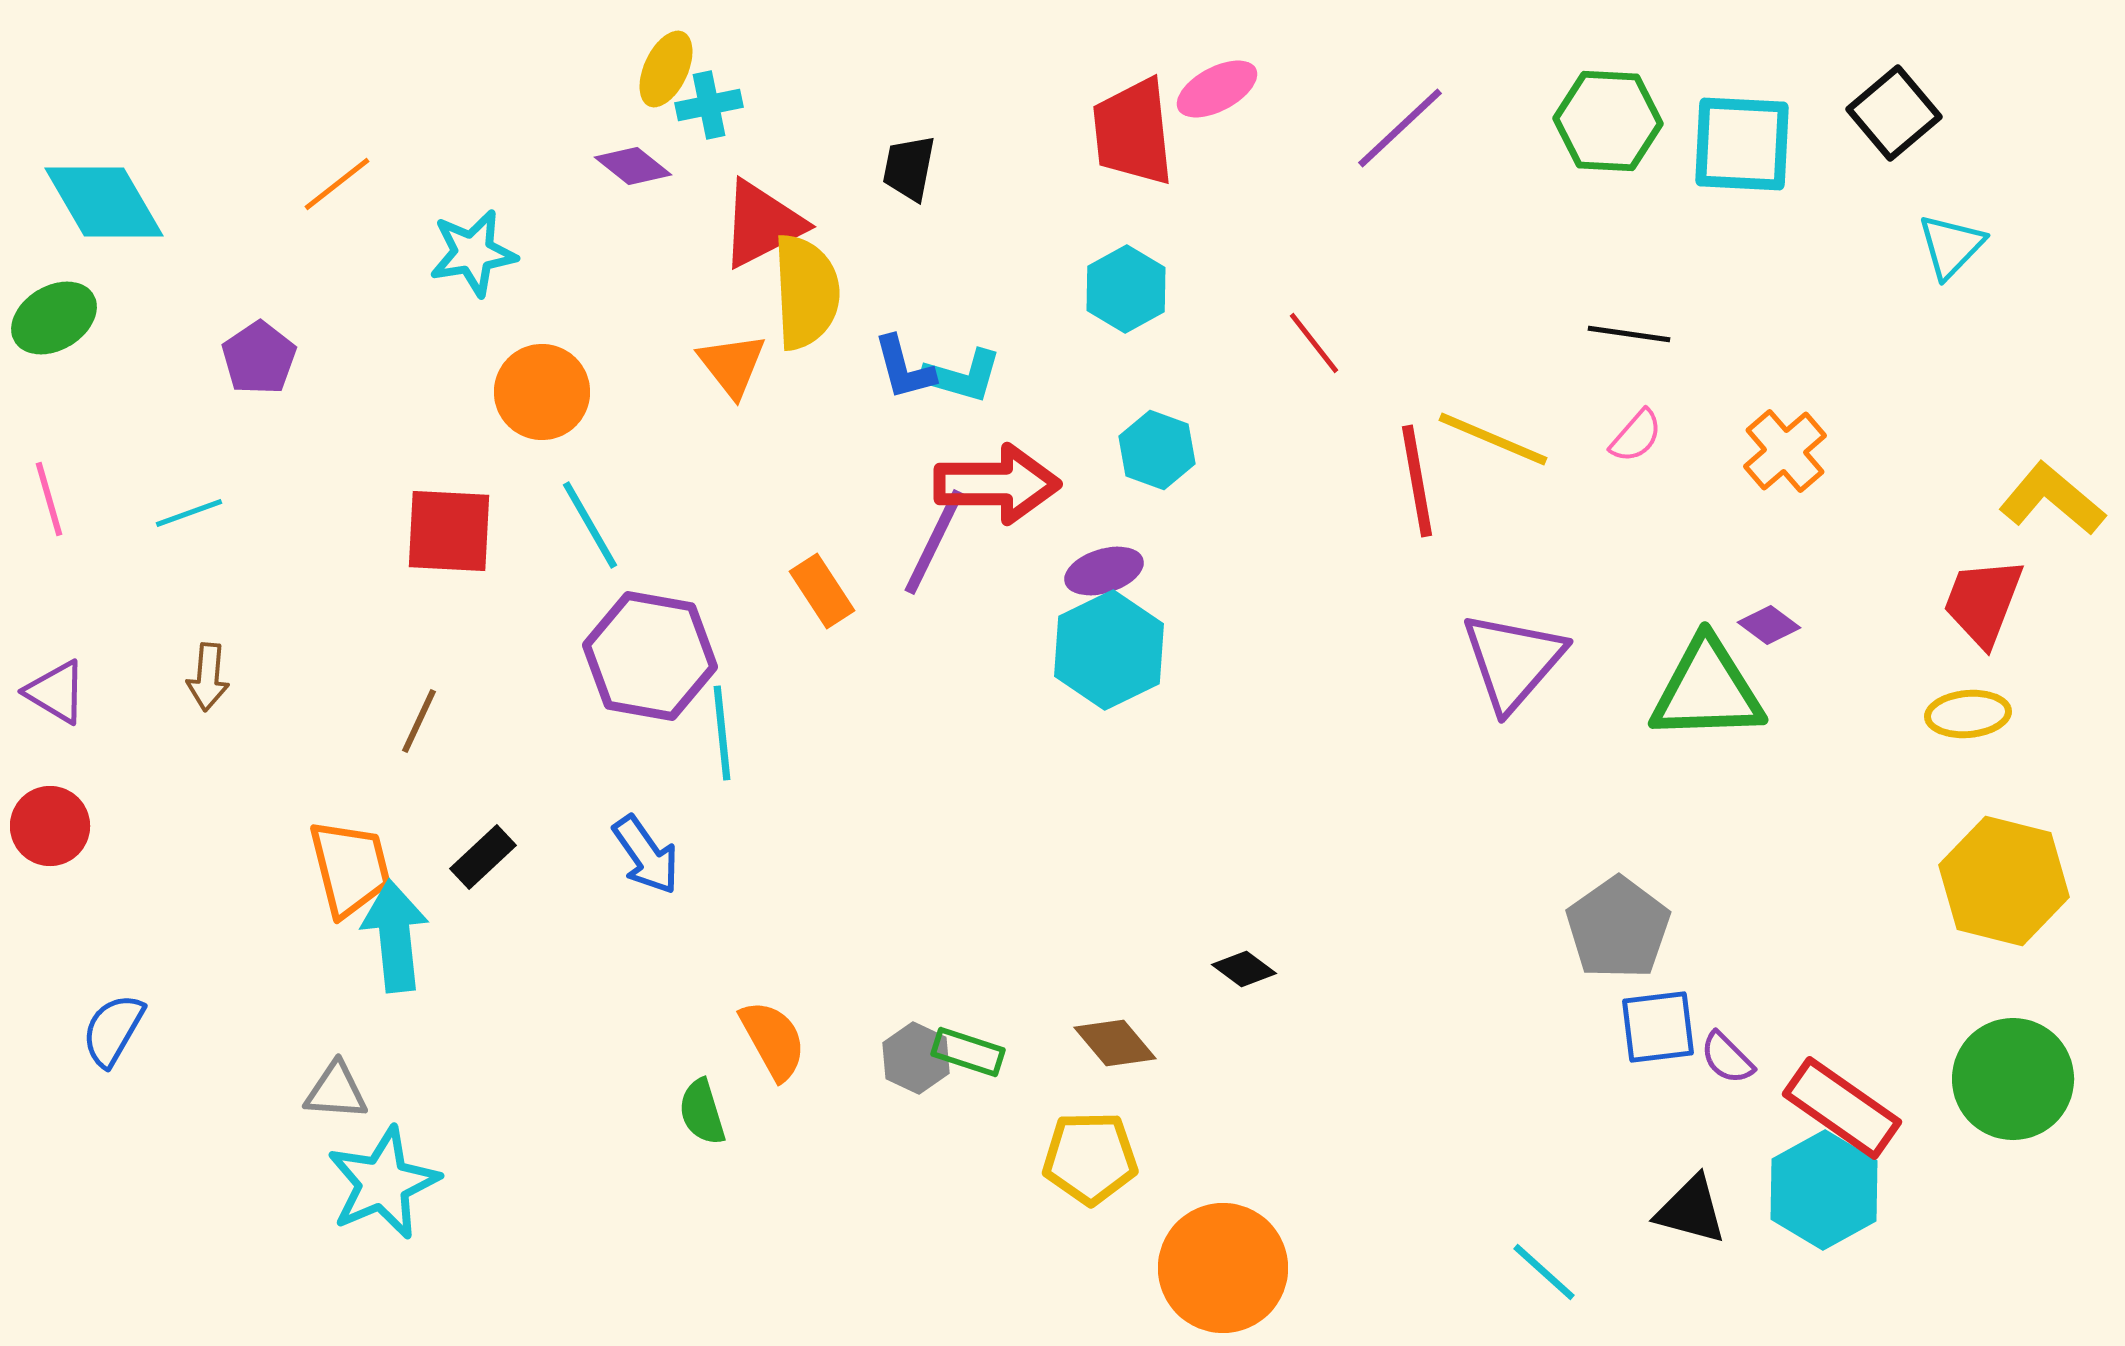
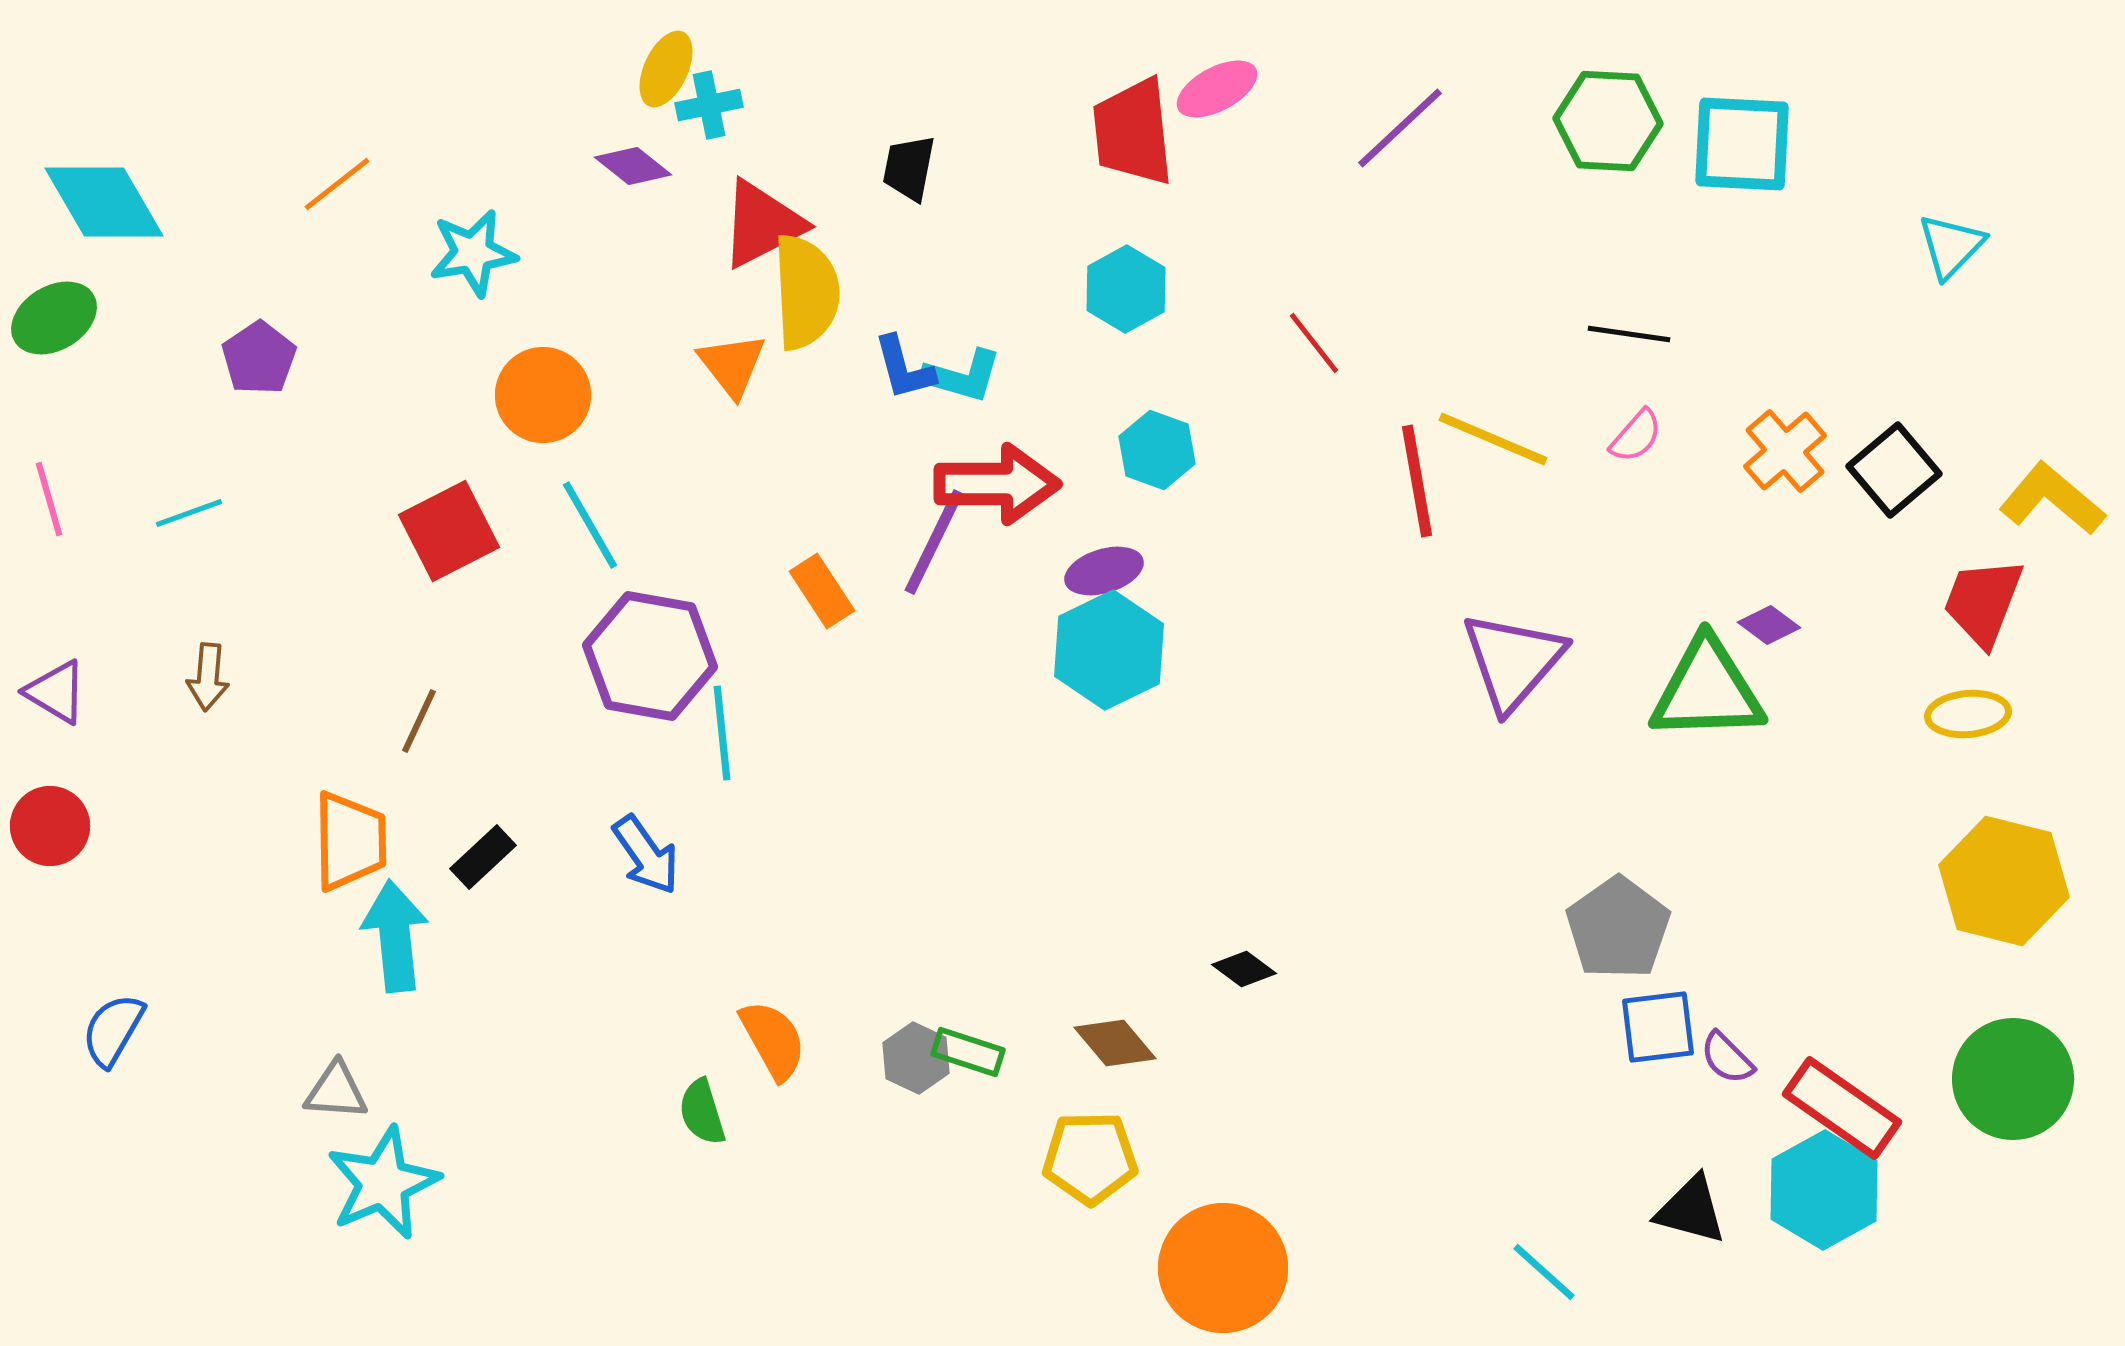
black square at (1894, 113): moved 357 px down
orange circle at (542, 392): moved 1 px right, 3 px down
red square at (449, 531): rotated 30 degrees counterclockwise
orange trapezoid at (350, 868): moved 27 px up; rotated 13 degrees clockwise
